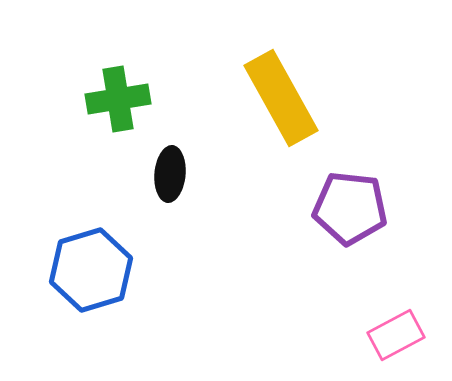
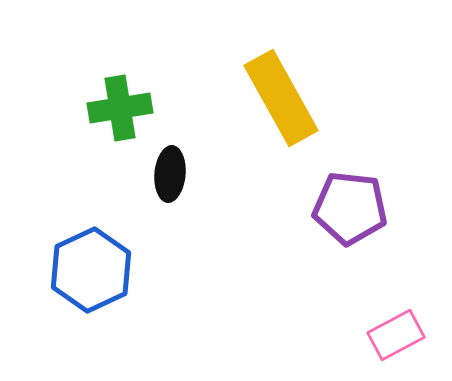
green cross: moved 2 px right, 9 px down
blue hexagon: rotated 8 degrees counterclockwise
